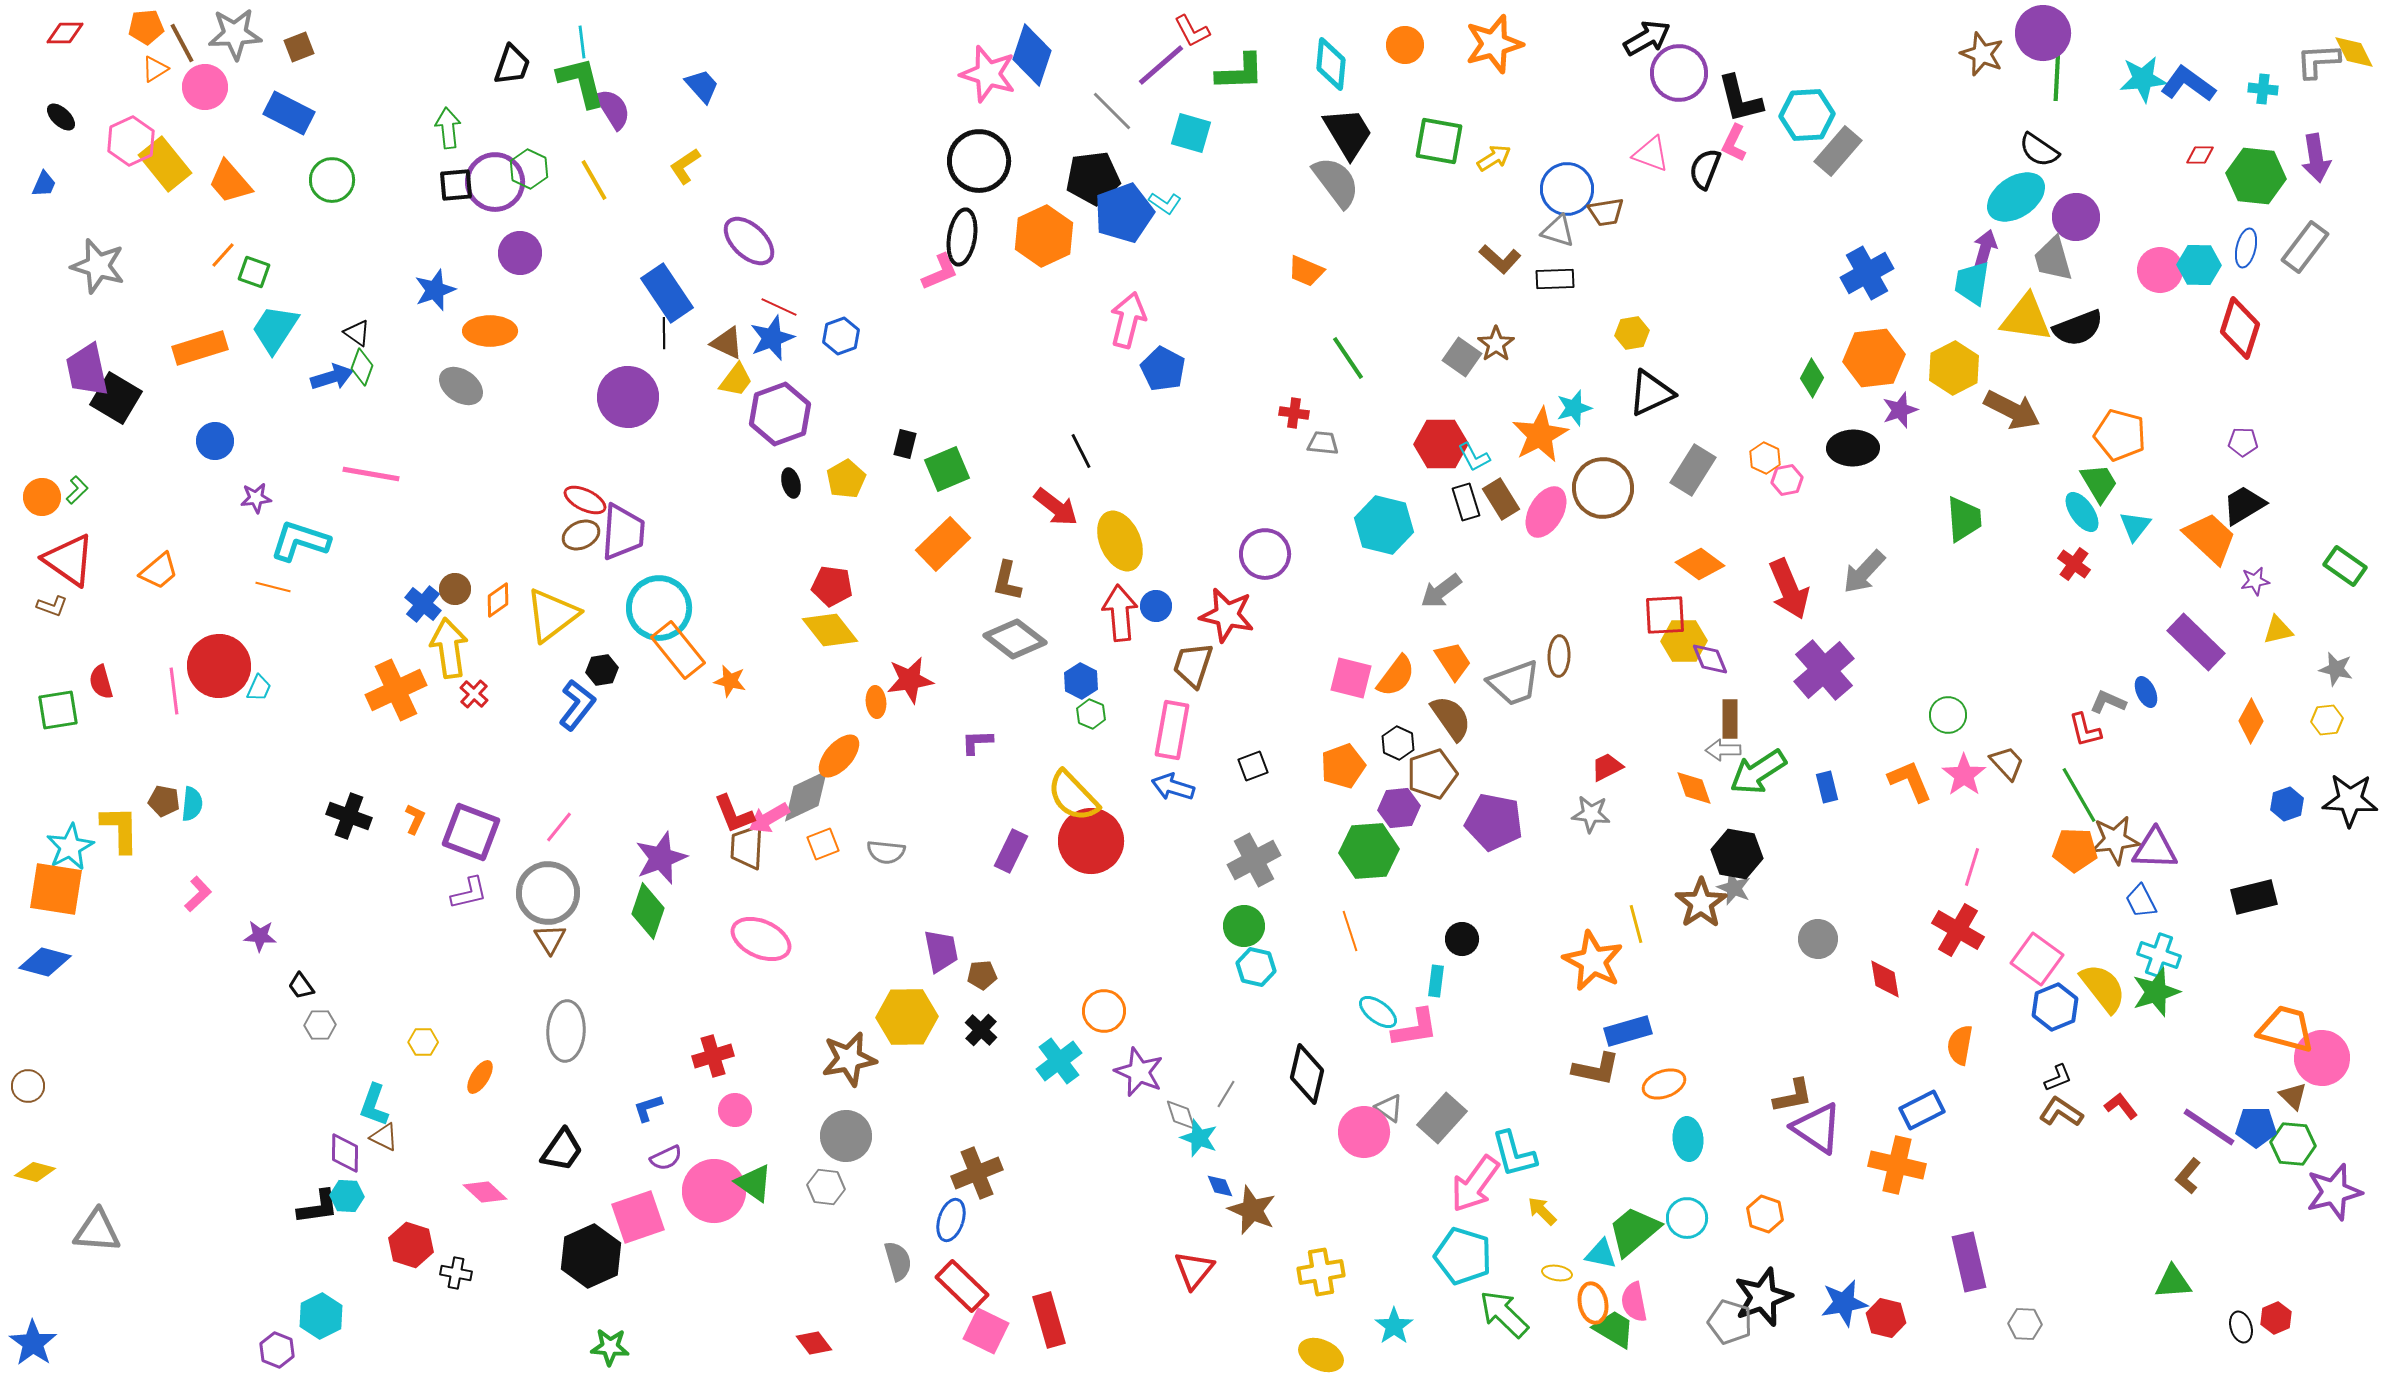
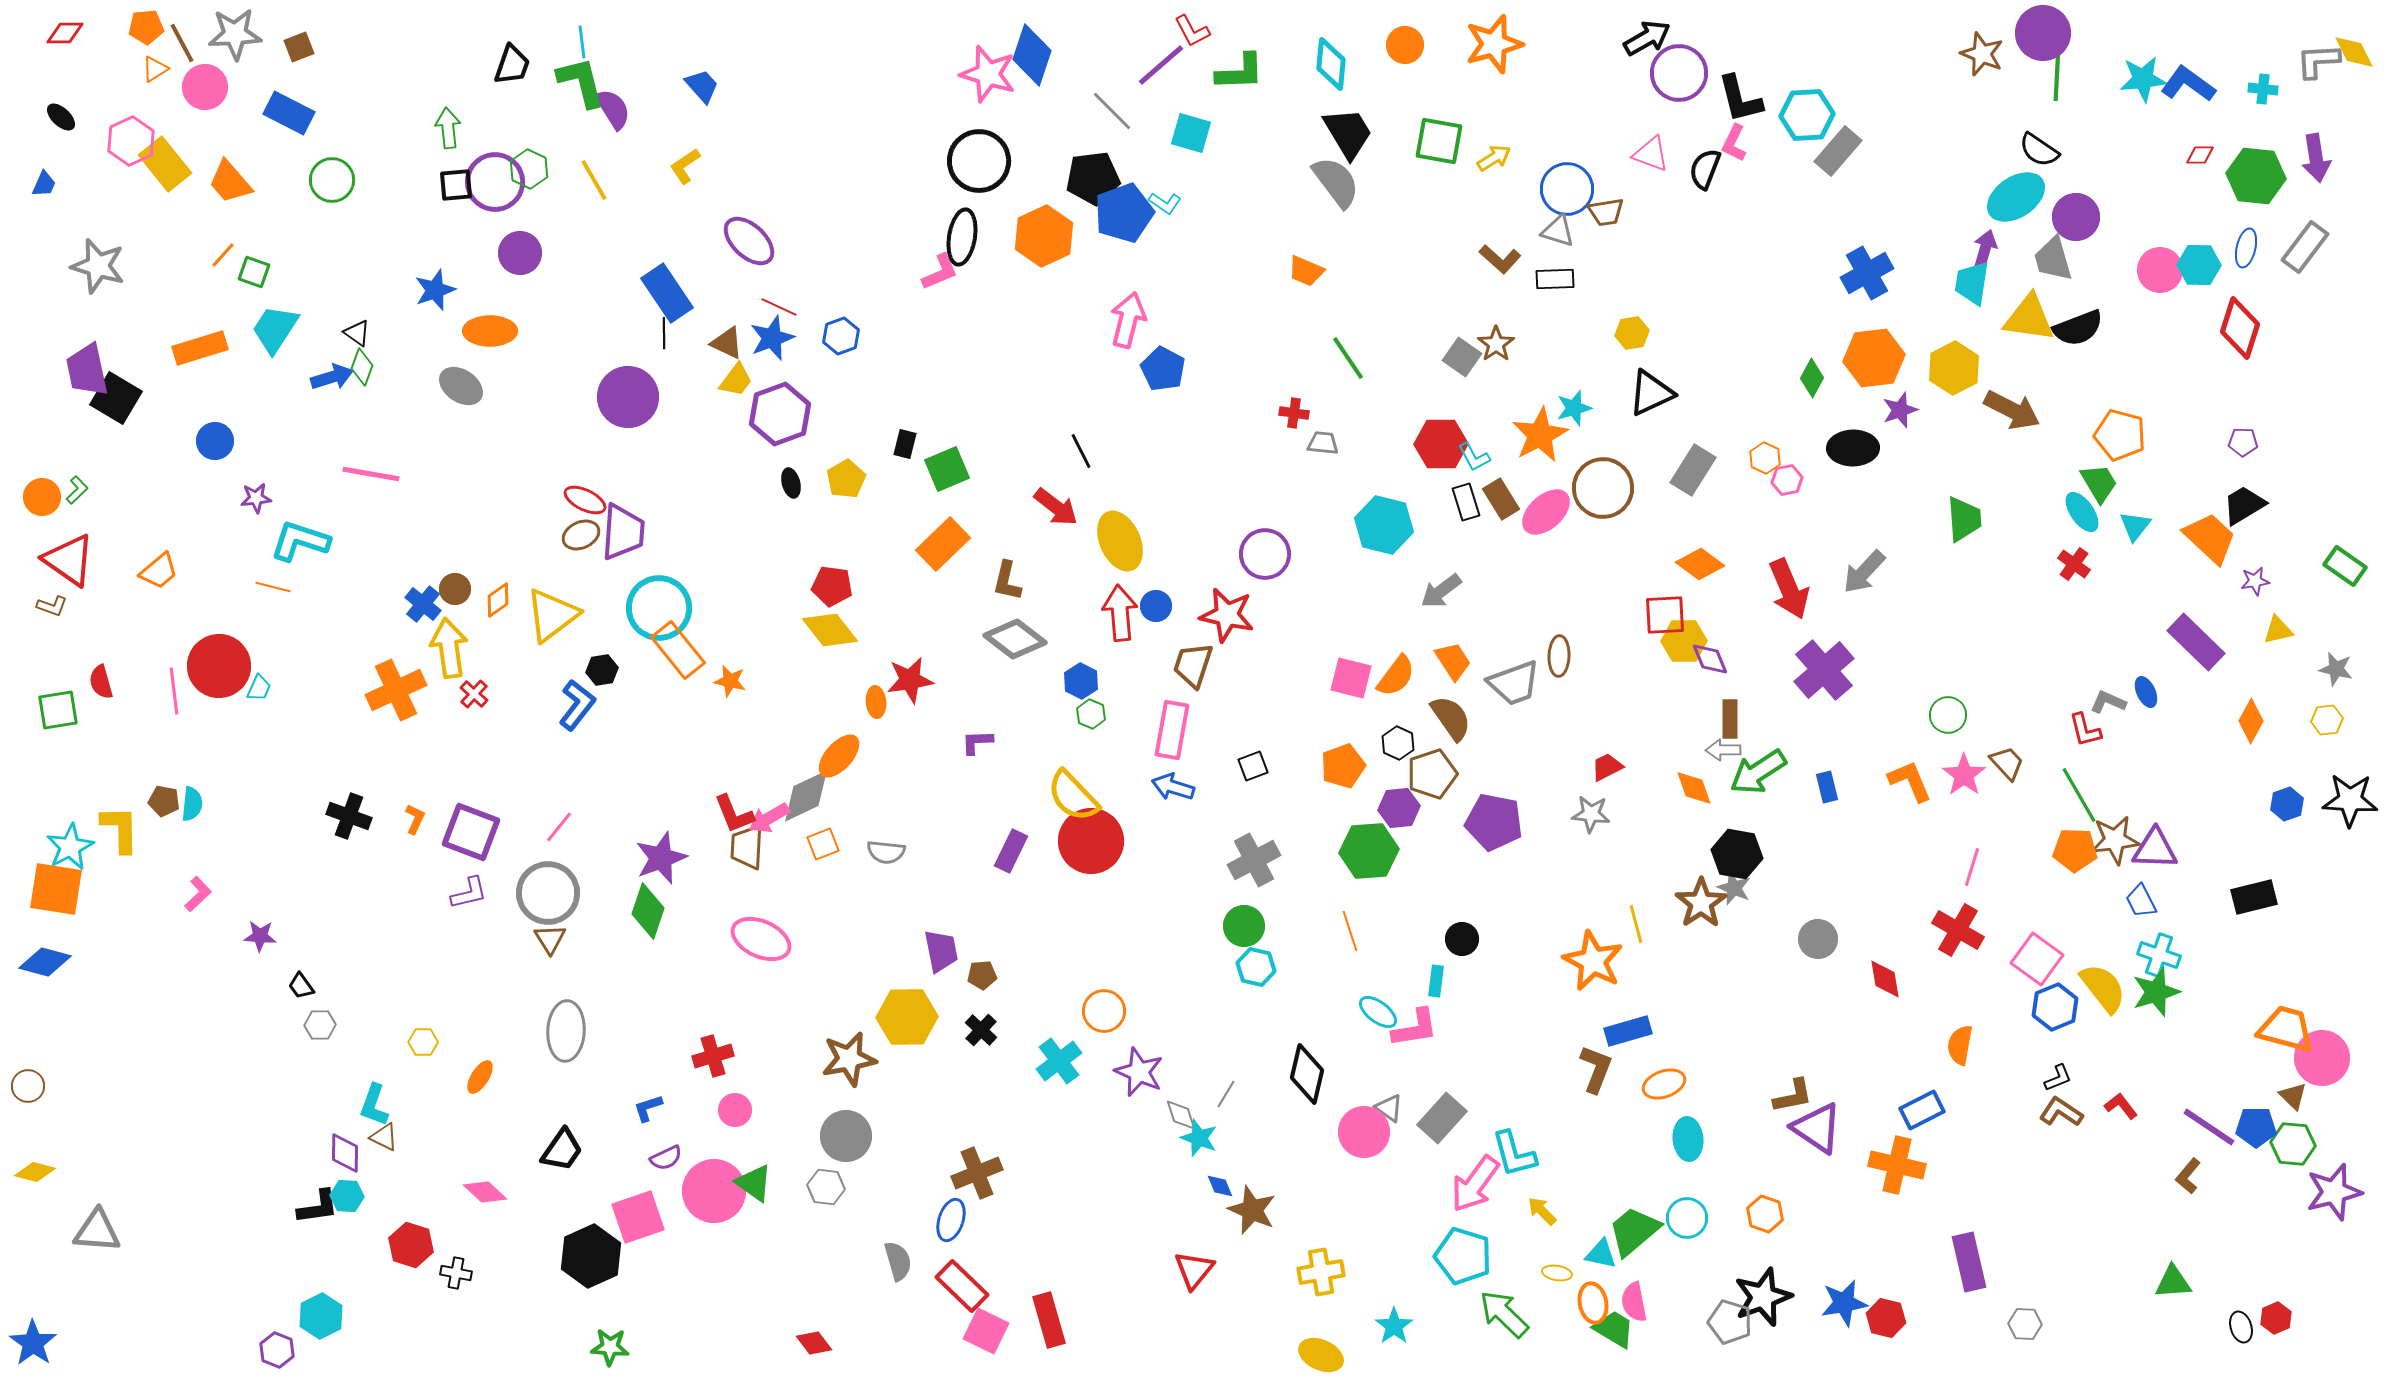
yellow triangle at (2026, 318): moved 3 px right
pink ellipse at (1546, 512): rotated 18 degrees clockwise
brown L-shape at (1596, 1069): rotated 81 degrees counterclockwise
